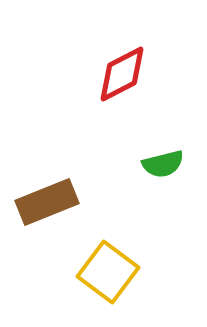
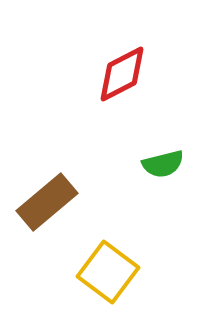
brown rectangle: rotated 18 degrees counterclockwise
